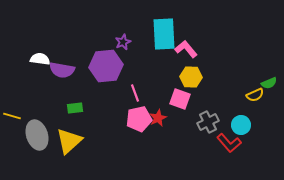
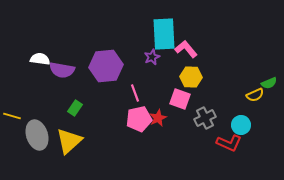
purple star: moved 29 px right, 15 px down
green rectangle: rotated 49 degrees counterclockwise
gray cross: moved 3 px left, 4 px up
red L-shape: rotated 25 degrees counterclockwise
